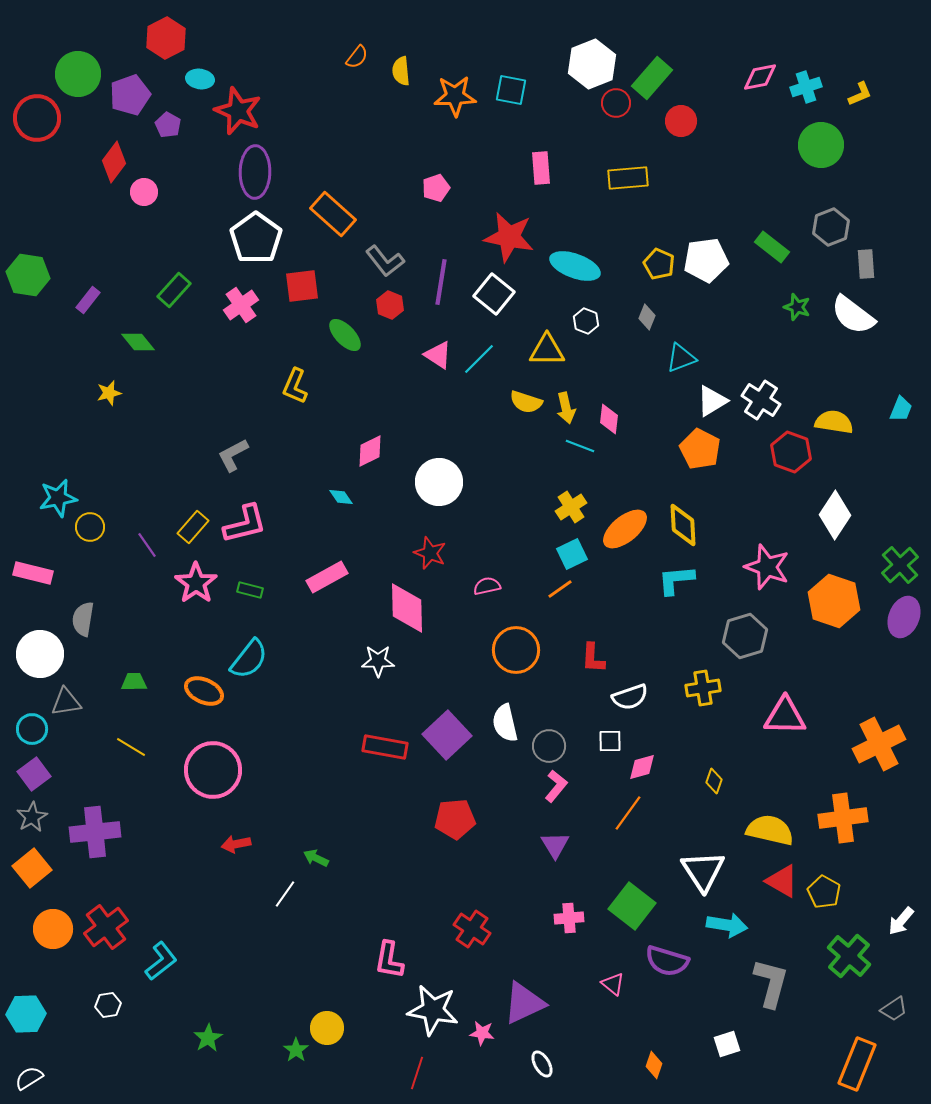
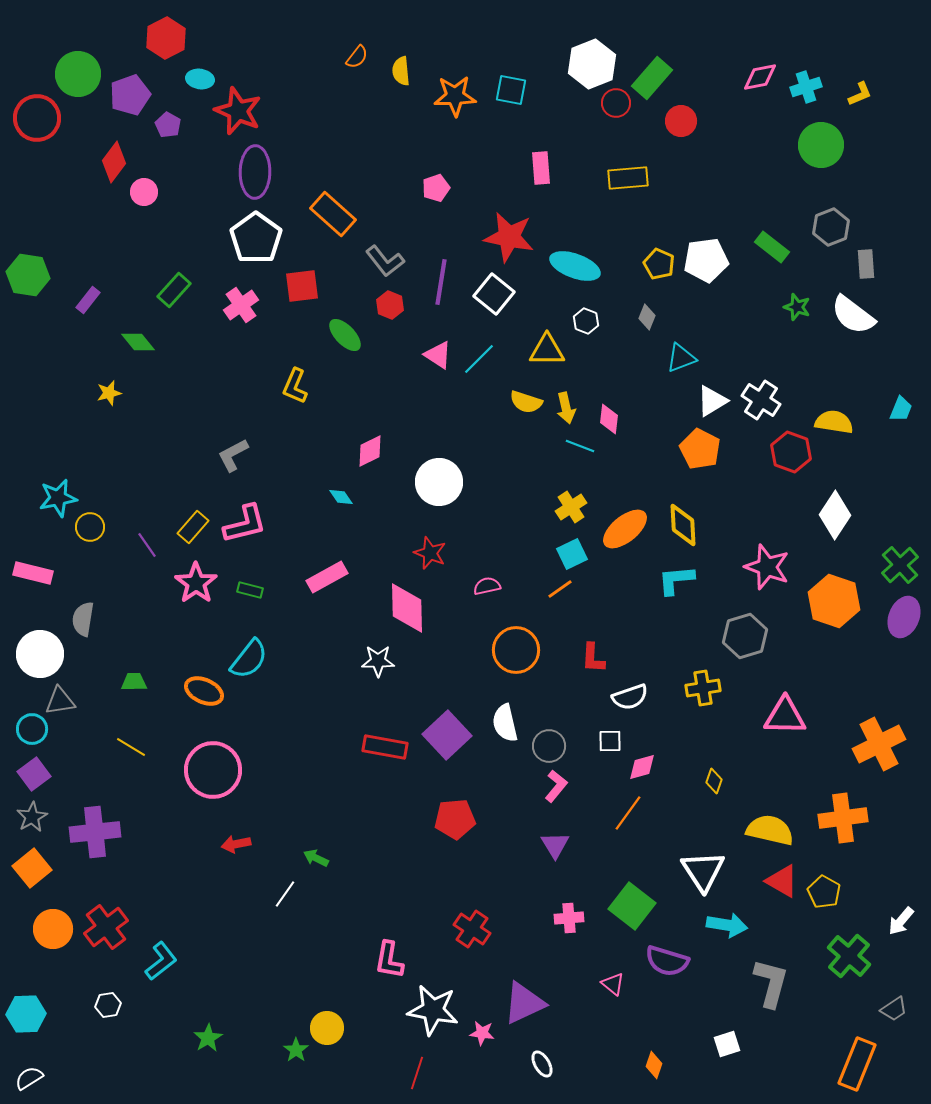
gray triangle at (66, 702): moved 6 px left, 1 px up
